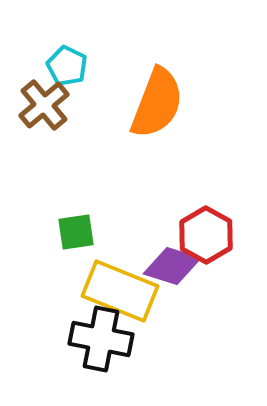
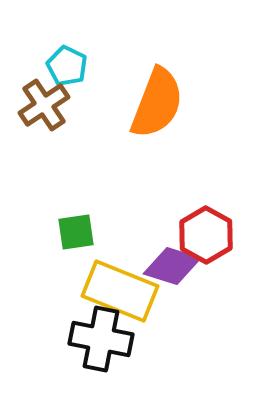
brown cross: rotated 6 degrees clockwise
